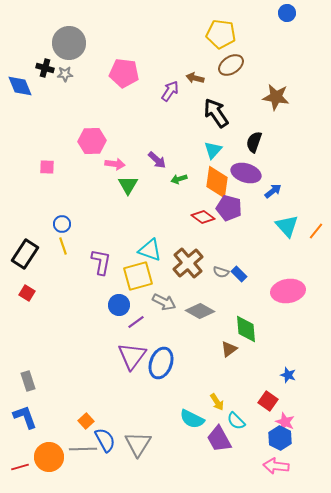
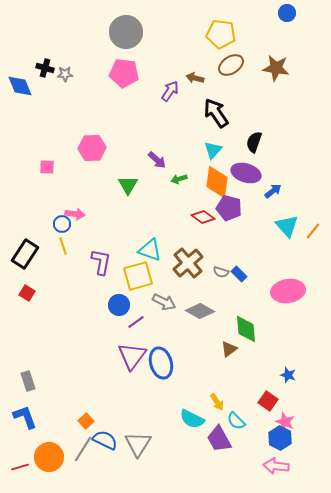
gray circle at (69, 43): moved 57 px right, 11 px up
brown star at (276, 97): moved 29 px up
pink hexagon at (92, 141): moved 7 px down
pink arrow at (115, 164): moved 40 px left, 50 px down
orange line at (316, 231): moved 3 px left
blue ellipse at (161, 363): rotated 36 degrees counterclockwise
blue semicircle at (105, 440): rotated 35 degrees counterclockwise
gray line at (83, 449): rotated 56 degrees counterclockwise
